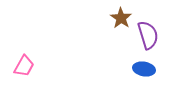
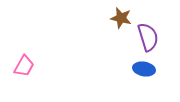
brown star: rotated 20 degrees counterclockwise
purple semicircle: moved 2 px down
